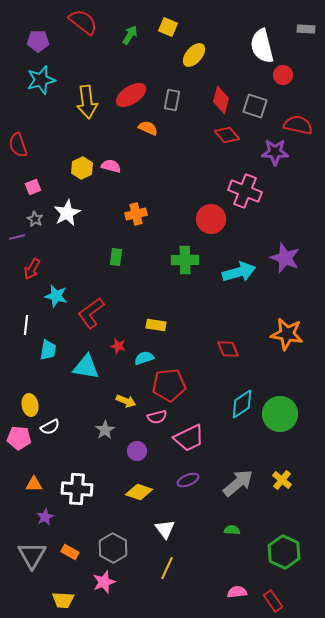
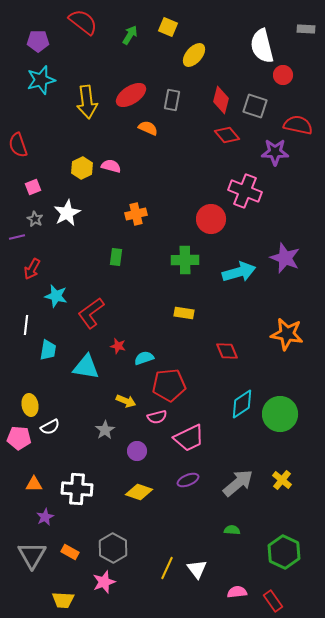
yellow rectangle at (156, 325): moved 28 px right, 12 px up
red diamond at (228, 349): moved 1 px left, 2 px down
white triangle at (165, 529): moved 32 px right, 40 px down
